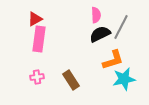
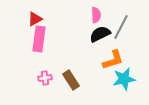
pink cross: moved 8 px right, 1 px down
